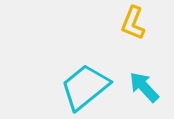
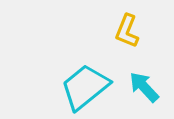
yellow L-shape: moved 6 px left, 8 px down
